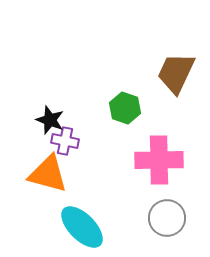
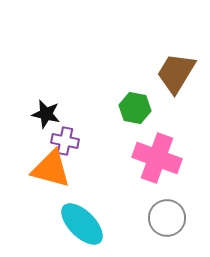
brown trapezoid: rotated 6 degrees clockwise
green hexagon: moved 10 px right; rotated 8 degrees counterclockwise
black star: moved 4 px left, 6 px up; rotated 8 degrees counterclockwise
pink cross: moved 2 px left, 2 px up; rotated 21 degrees clockwise
orange triangle: moved 3 px right, 5 px up
cyan ellipse: moved 3 px up
